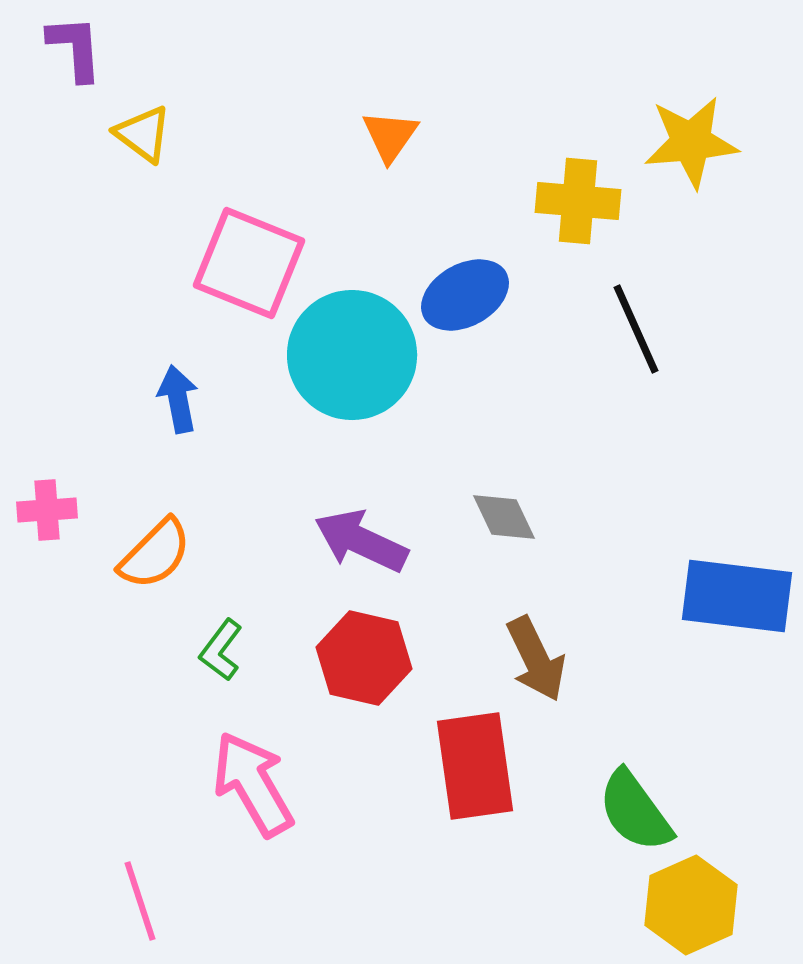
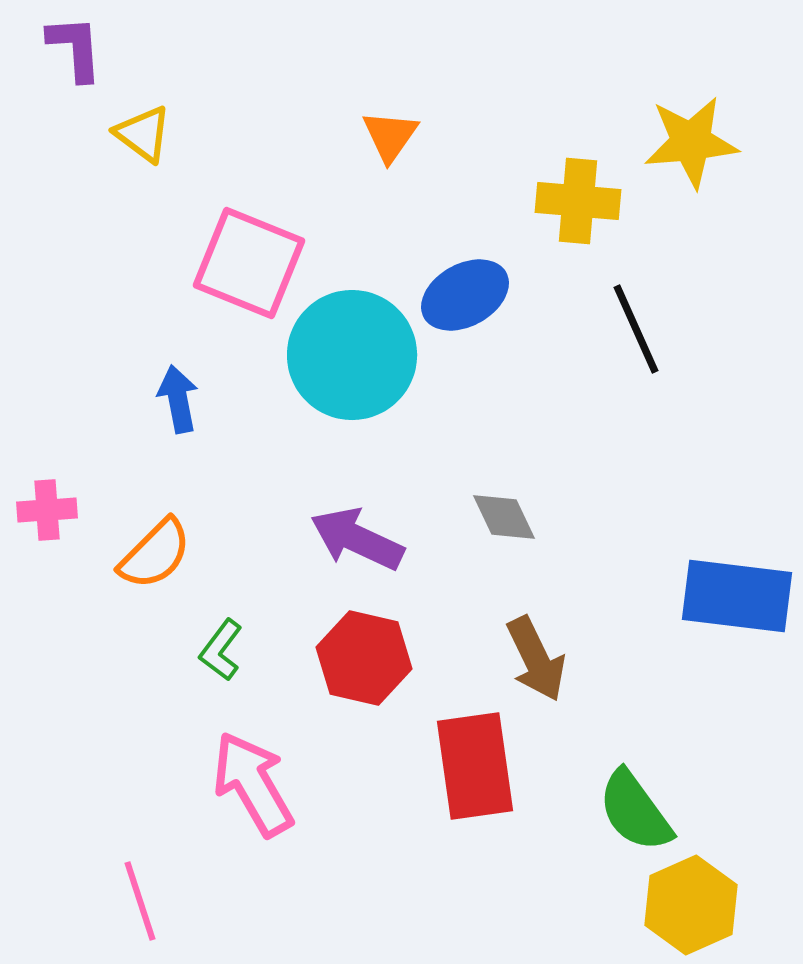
purple arrow: moved 4 px left, 2 px up
